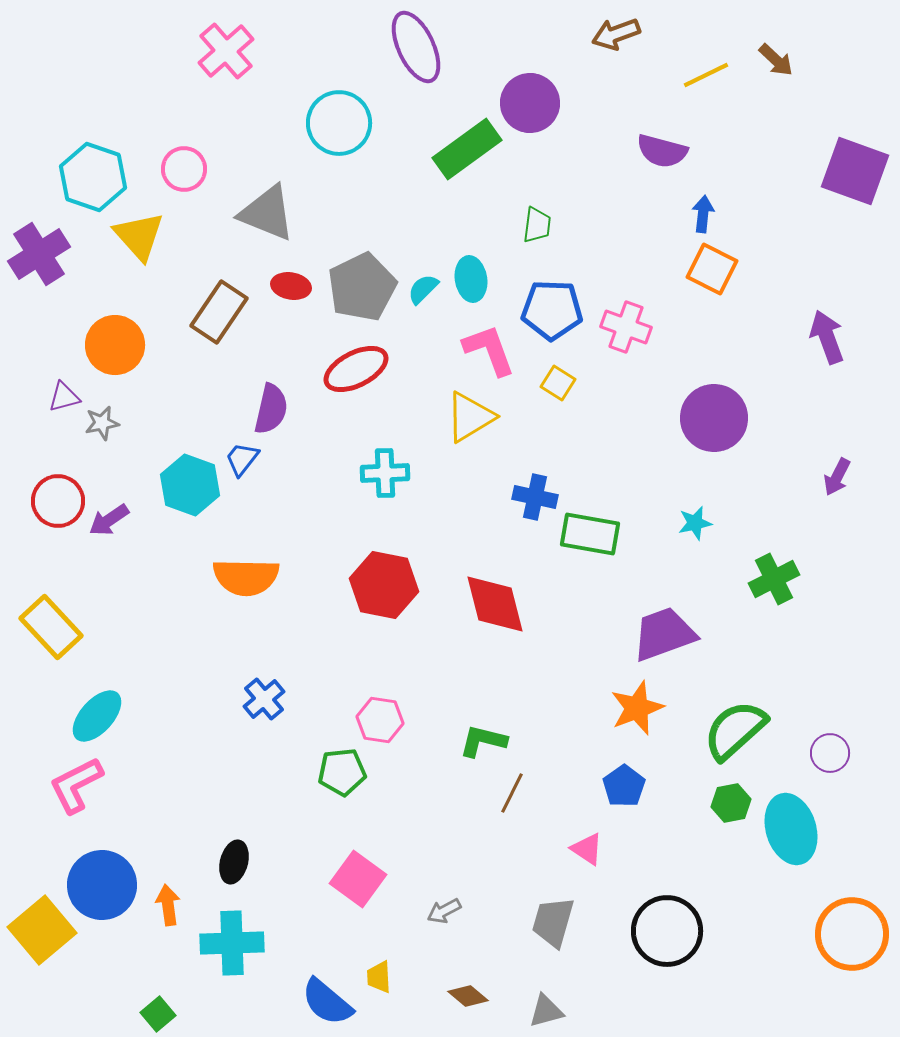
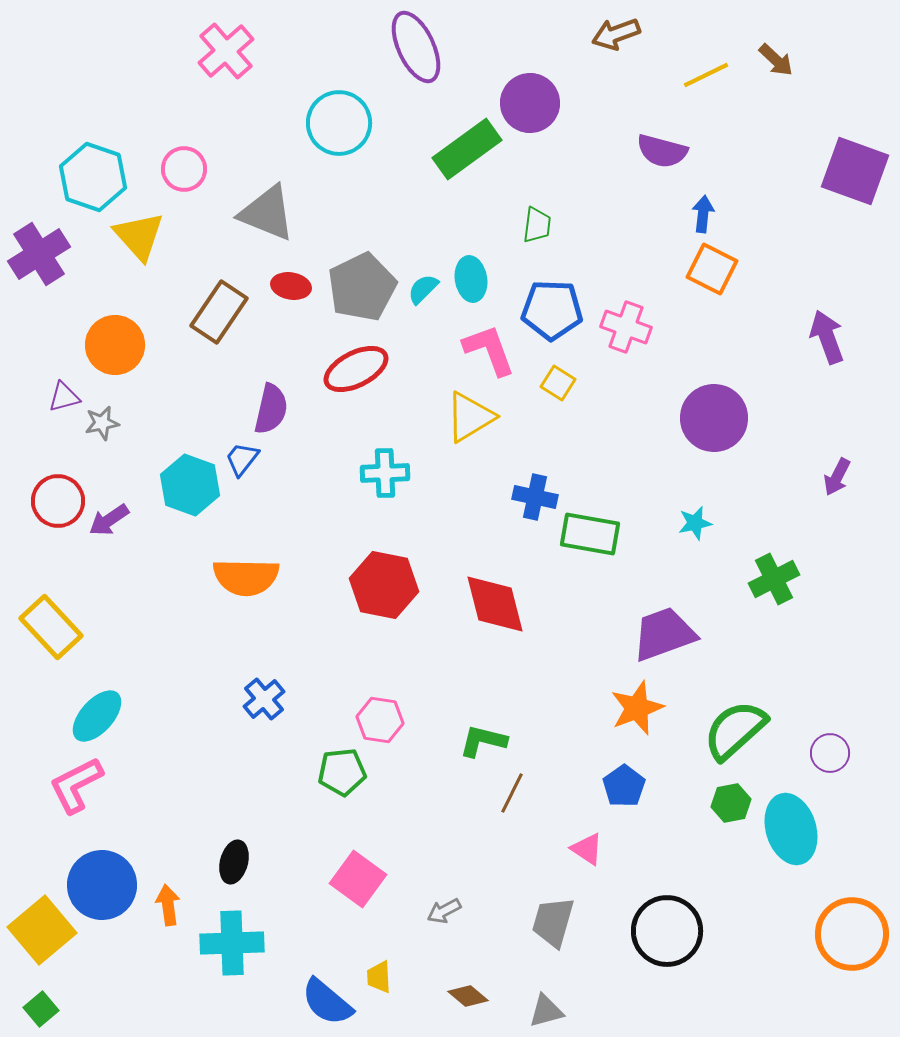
green square at (158, 1014): moved 117 px left, 5 px up
